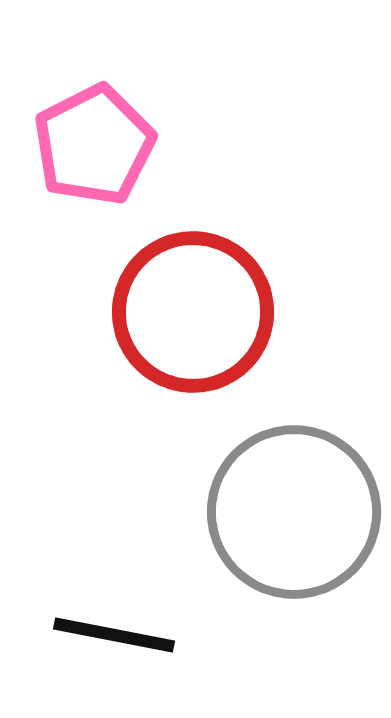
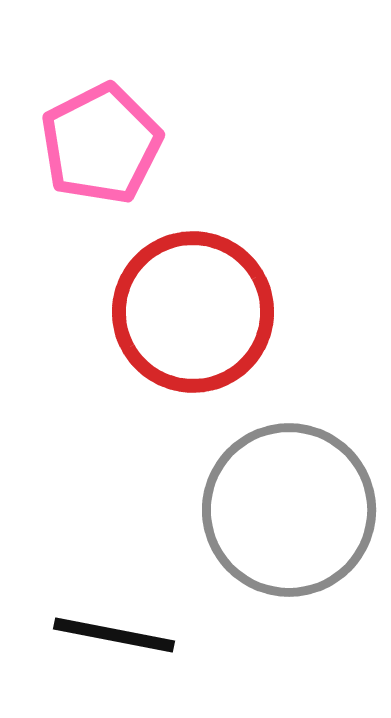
pink pentagon: moved 7 px right, 1 px up
gray circle: moved 5 px left, 2 px up
